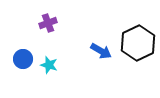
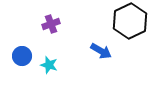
purple cross: moved 3 px right, 1 px down
black hexagon: moved 8 px left, 22 px up
blue circle: moved 1 px left, 3 px up
